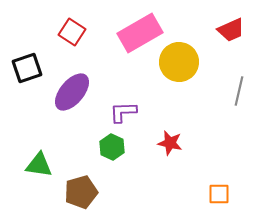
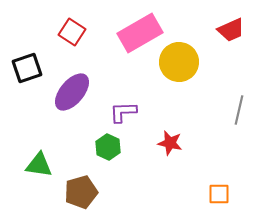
gray line: moved 19 px down
green hexagon: moved 4 px left
